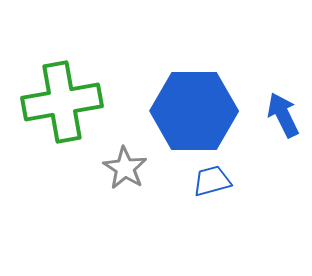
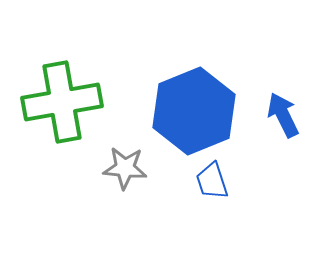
blue hexagon: rotated 22 degrees counterclockwise
gray star: rotated 27 degrees counterclockwise
blue trapezoid: rotated 93 degrees counterclockwise
